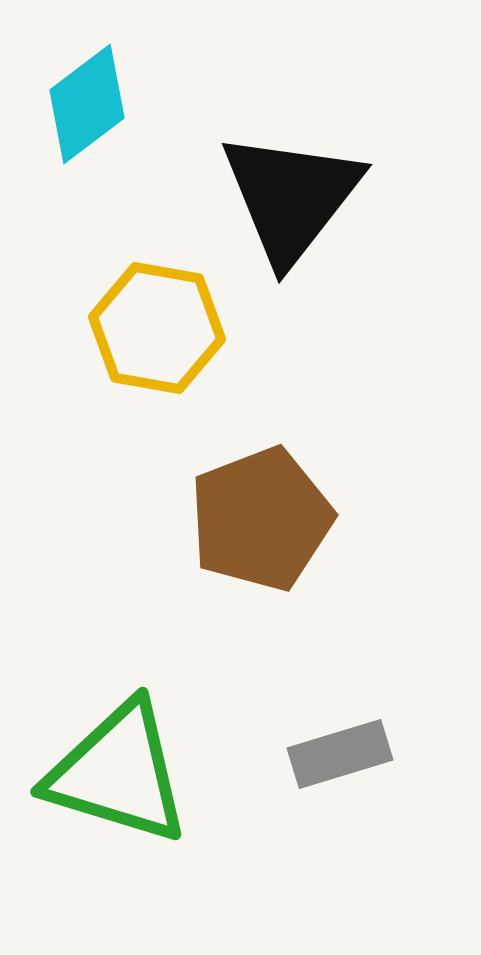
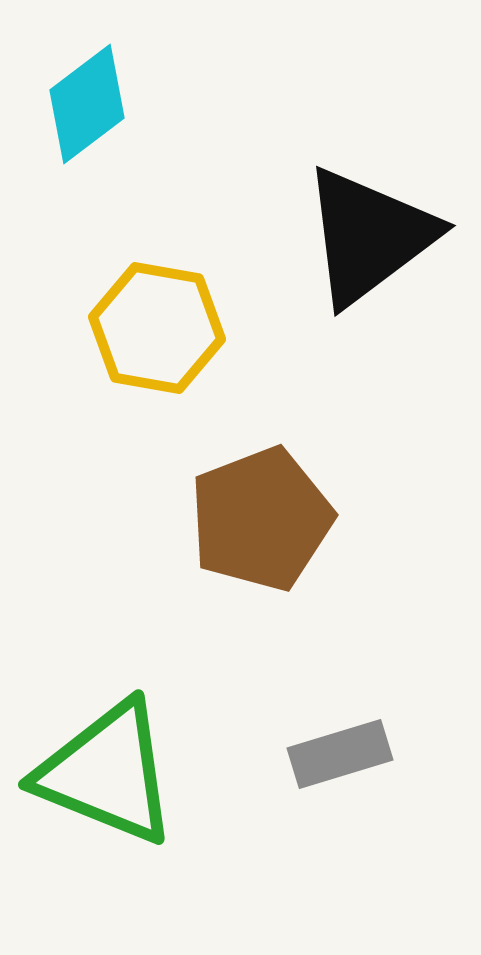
black triangle: moved 78 px right, 39 px down; rotated 15 degrees clockwise
green triangle: moved 11 px left; rotated 5 degrees clockwise
